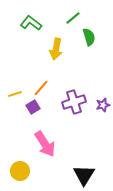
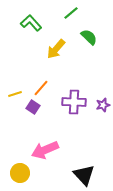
green line: moved 2 px left, 5 px up
green L-shape: rotated 10 degrees clockwise
green semicircle: rotated 30 degrees counterclockwise
yellow arrow: rotated 30 degrees clockwise
purple cross: rotated 20 degrees clockwise
purple square: rotated 24 degrees counterclockwise
pink arrow: moved 6 px down; rotated 100 degrees clockwise
yellow circle: moved 2 px down
black triangle: rotated 15 degrees counterclockwise
